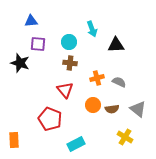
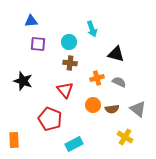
black triangle: moved 9 px down; rotated 18 degrees clockwise
black star: moved 3 px right, 18 px down
cyan rectangle: moved 2 px left
